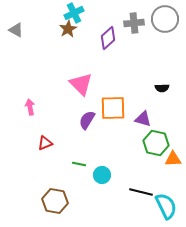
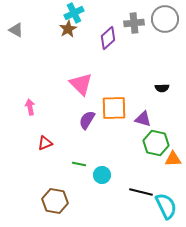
orange square: moved 1 px right
